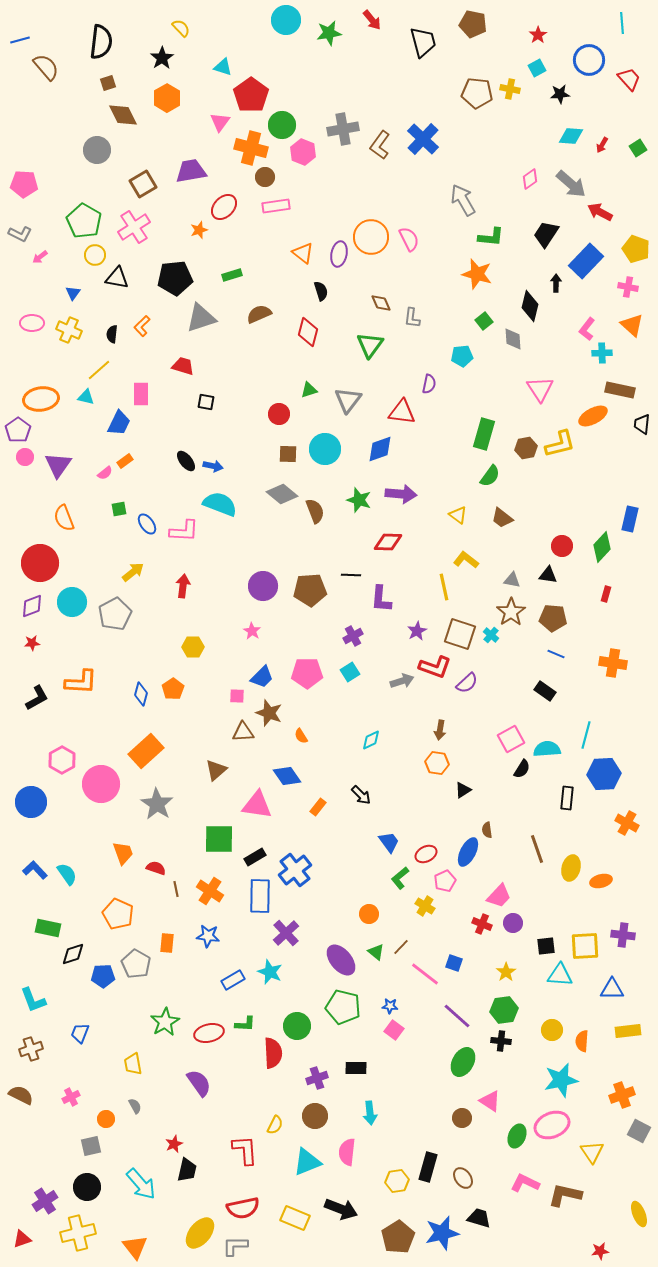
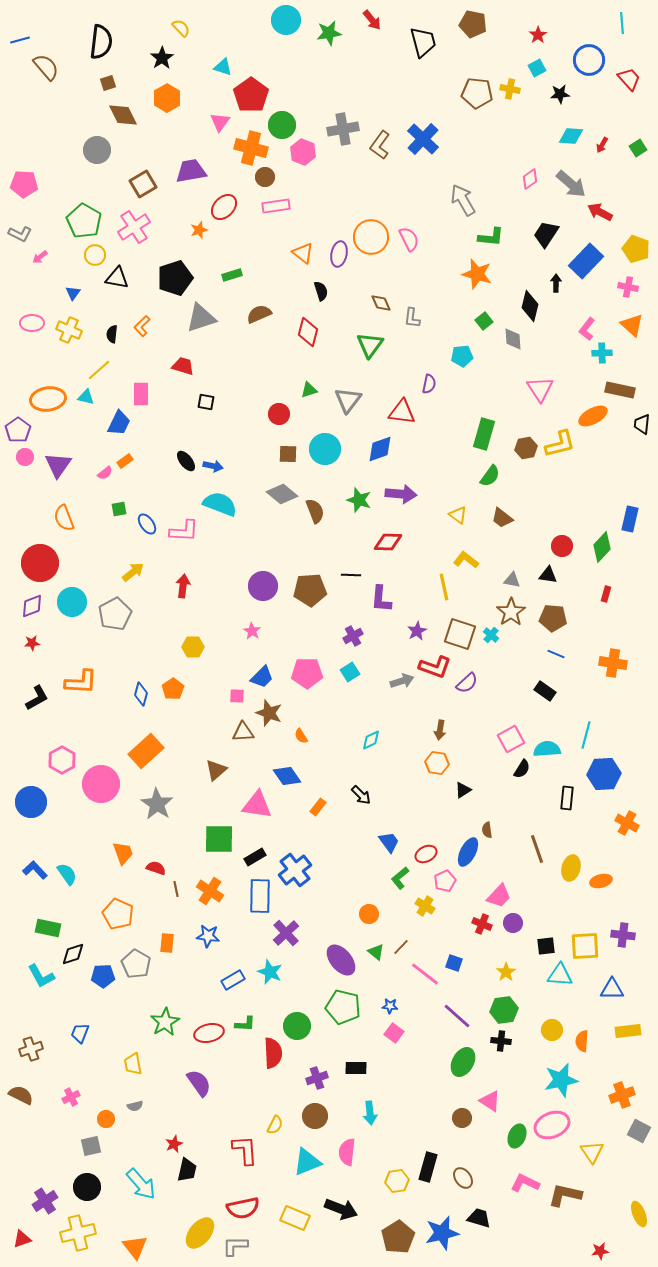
black pentagon at (175, 278): rotated 12 degrees counterclockwise
orange ellipse at (41, 399): moved 7 px right
cyan L-shape at (33, 1000): moved 8 px right, 24 px up; rotated 8 degrees counterclockwise
pink square at (394, 1030): moved 3 px down
gray semicircle at (135, 1106): rotated 105 degrees clockwise
